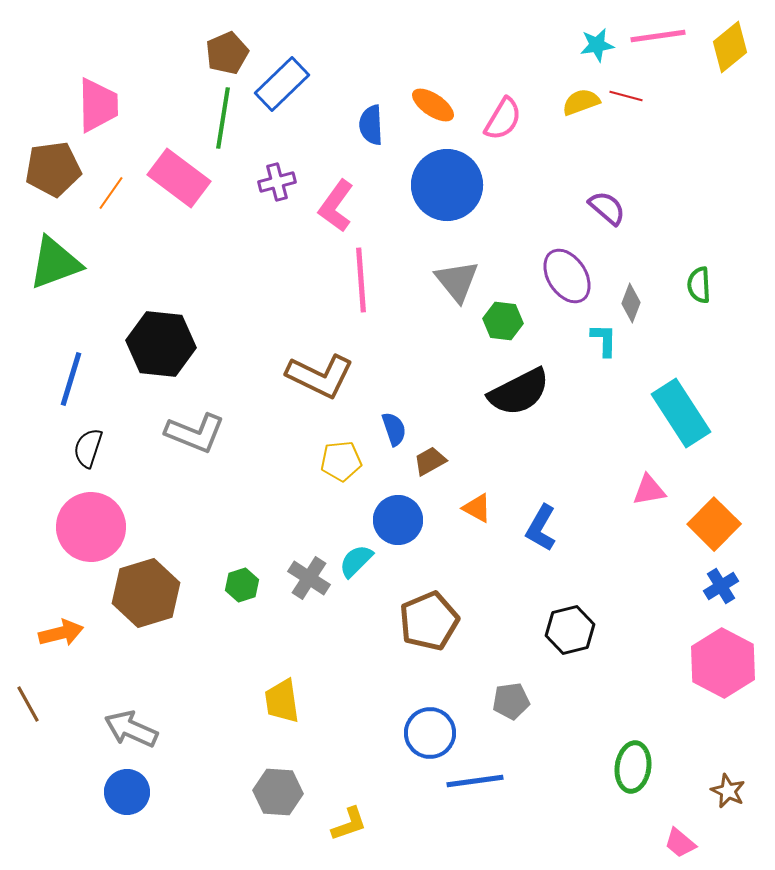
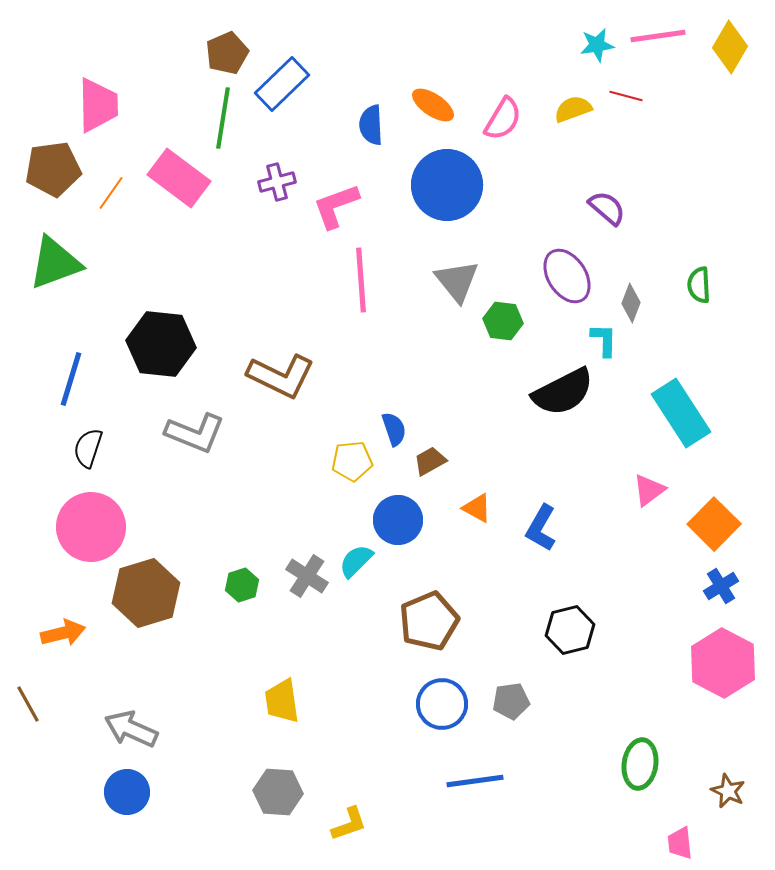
yellow diamond at (730, 47): rotated 21 degrees counterclockwise
yellow semicircle at (581, 102): moved 8 px left, 7 px down
pink L-shape at (336, 206): rotated 34 degrees clockwise
brown L-shape at (320, 376): moved 39 px left
black semicircle at (519, 392): moved 44 px right
yellow pentagon at (341, 461): moved 11 px right
pink triangle at (649, 490): rotated 27 degrees counterclockwise
gray cross at (309, 578): moved 2 px left, 2 px up
orange arrow at (61, 633): moved 2 px right
blue circle at (430, 733): moved 12 px right, 29 px up
green ellipse at (633, 767): moved 7 px right, 3 px up
pink trapezoid at (680, 843): rotated 44 degrees clockwise
